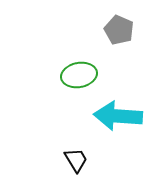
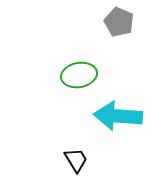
gray pentagon: moved 8 px up
